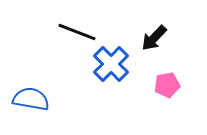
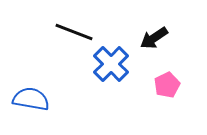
black line: moved 3 px left
black arrow: rotated 12 degrees clockwise
pink pentagon: rotated 15 degrees counterclockwise
